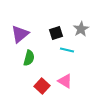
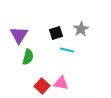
purple triangle: moved 1 px left, 1 px down; rotated 18 degrees counterclockwise
green semicircle: moved 1 px left, 1 px up
pink triangle: moved 4 px left, 2 px down; rotated 21 degrees counterclockwise
